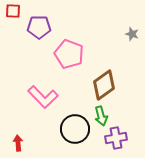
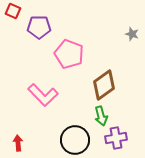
red square: rotated 21 degrees clockwise
pink L-shape: moved 2 px up
black circle: moved 11 px down
